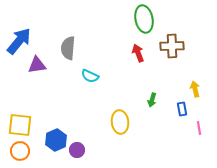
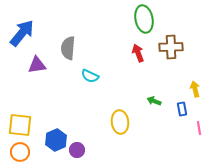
blue arrow: moved 3 px right, 8 px up
brown cross: moved 1 px left, 1 px down
green arrow: moved 2 px right, 1 px down; rotated 96 degrees clockwise
orange circle: moved 1 px down
